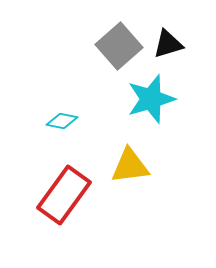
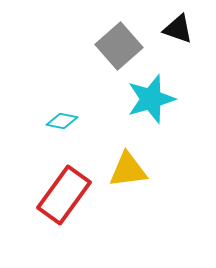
black triangle: moved 10 px right, 15 px up; rotated 36 degrees clockwise
yellow triangle: moved 2 px left, 4 px down
